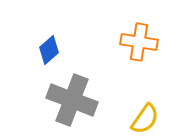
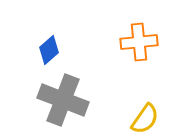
orange cross: rotated 15 degrees counterclockwise
gray cross: moved 9 px left
